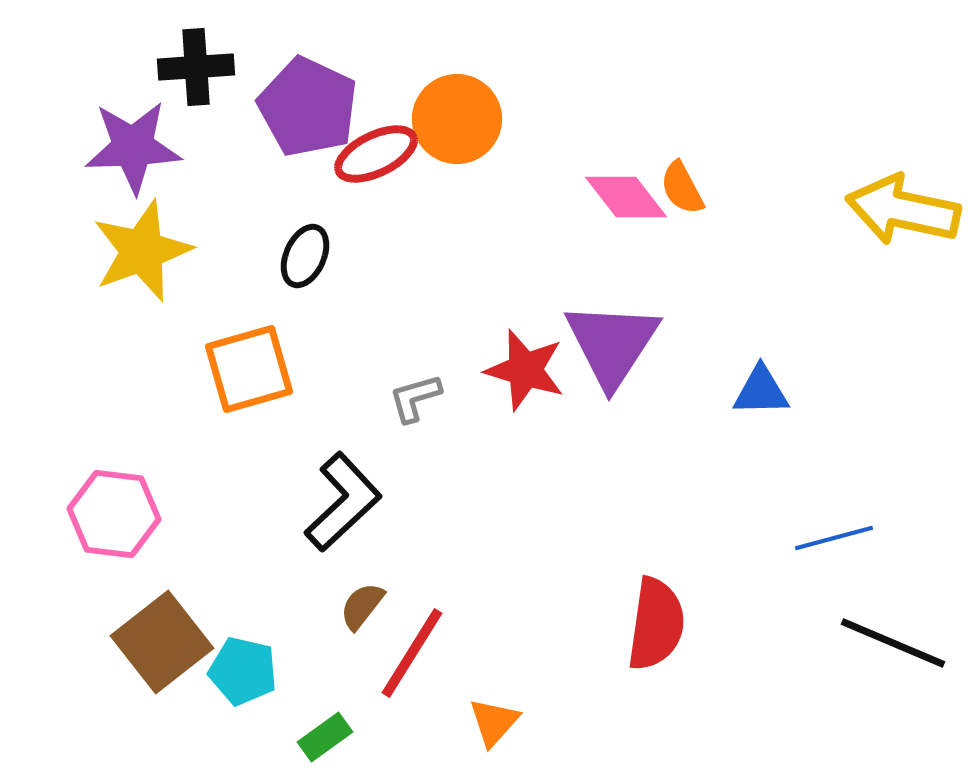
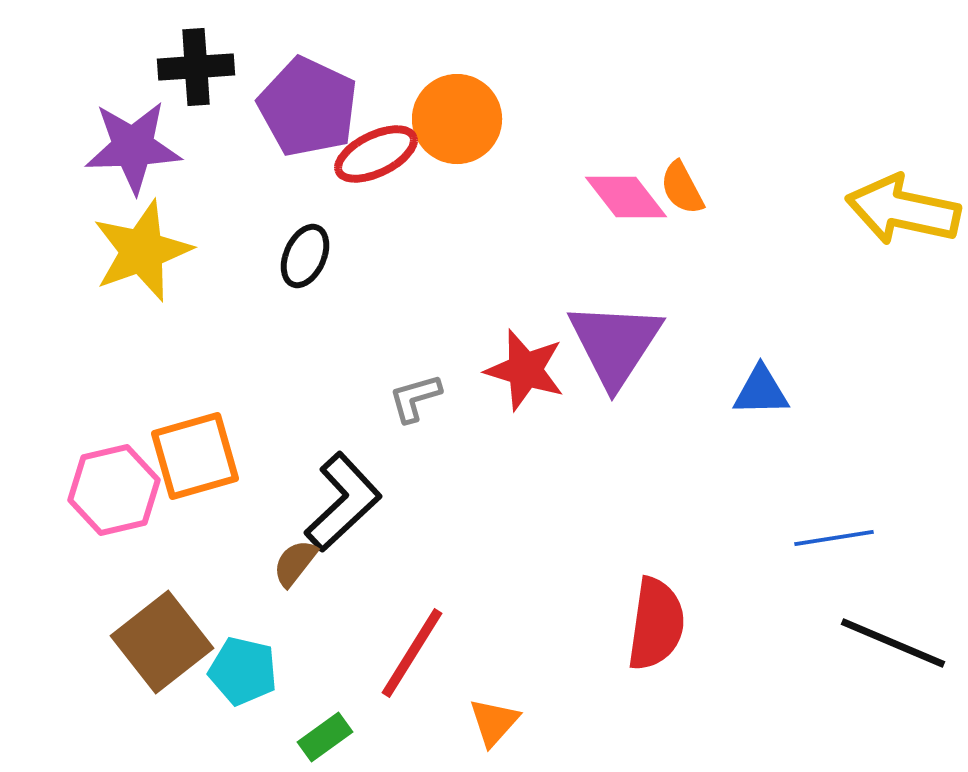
purple triangle: moved 3 px right
orange square: moved 54 px left, 87 px down
pink hexagon: moved 24 px up; rotated 20 degrees counterclockwise
blue line: rotated 6 degrees clockwise
brown semicircle: moved 67 px left, 43 px up
